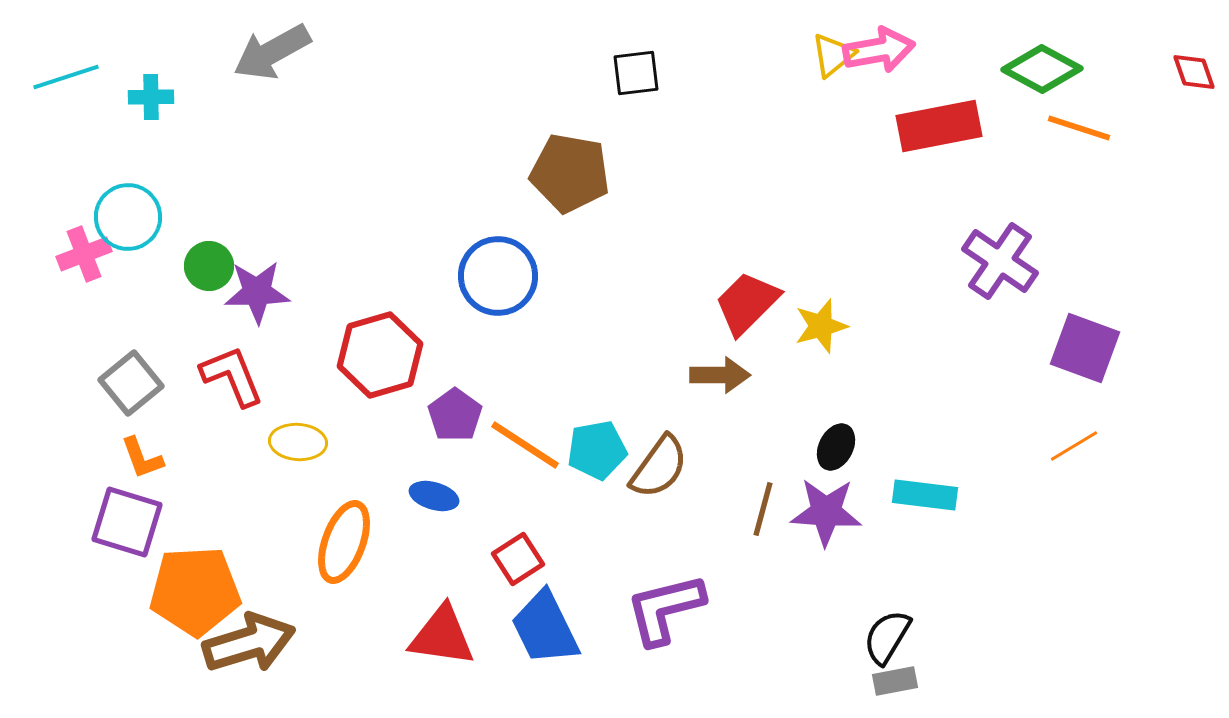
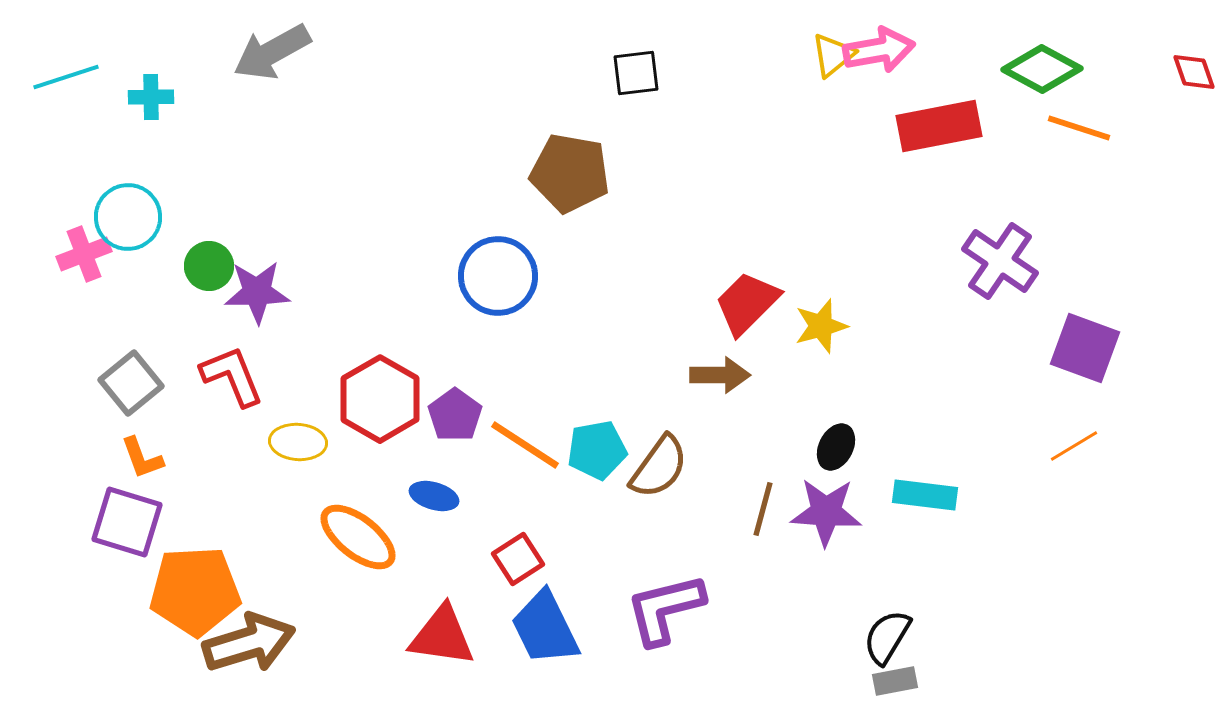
red hexagon at (380, 355): moved 44 px down; rotated 14 degrees counterclockwise
orange ellipse at (344, 542): moved 14 px right, 5 px up; rotated 72 degrees counterclockwise
